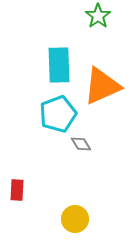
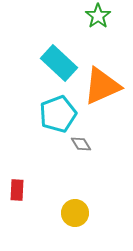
cyan rectangle: moved 2 px up; rotated 45 degrees counterclockwise
yellow circle: moved 6 px up
